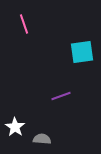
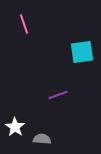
purple line: moved 3 px left, 1 px up
